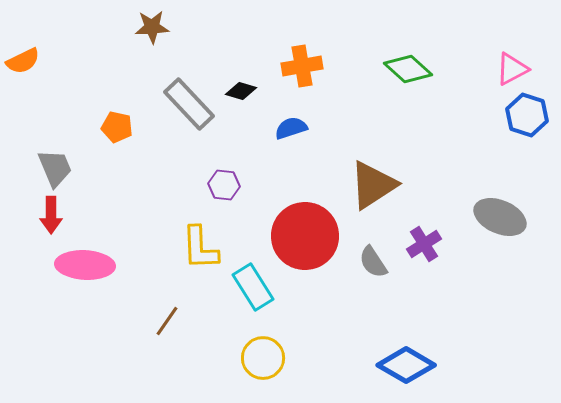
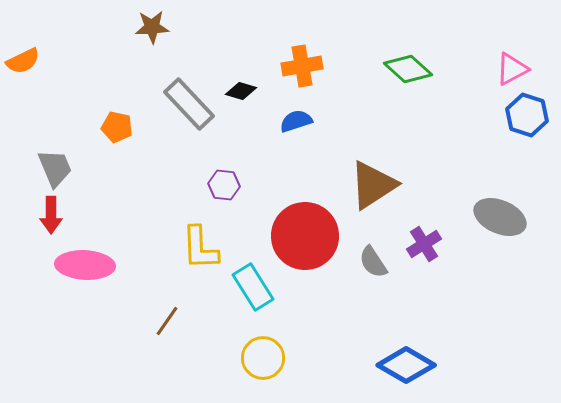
blue semicircle: moved 5 px right, 7 px up
